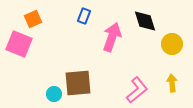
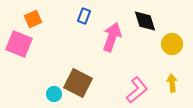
brown square: rotated 32 degrees clockwise
